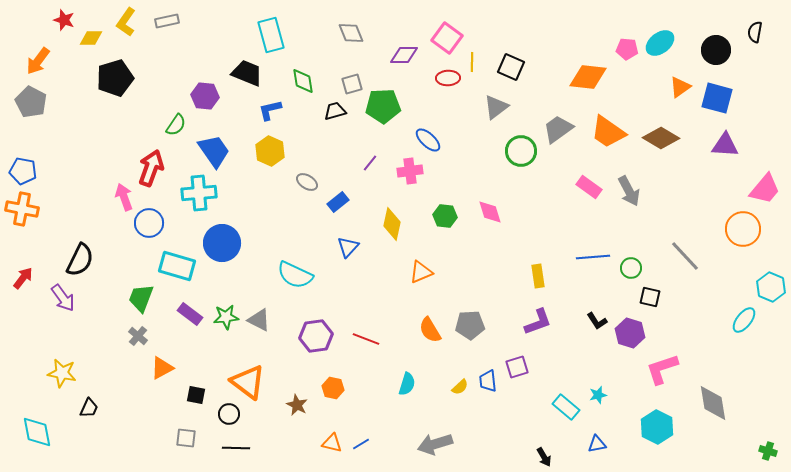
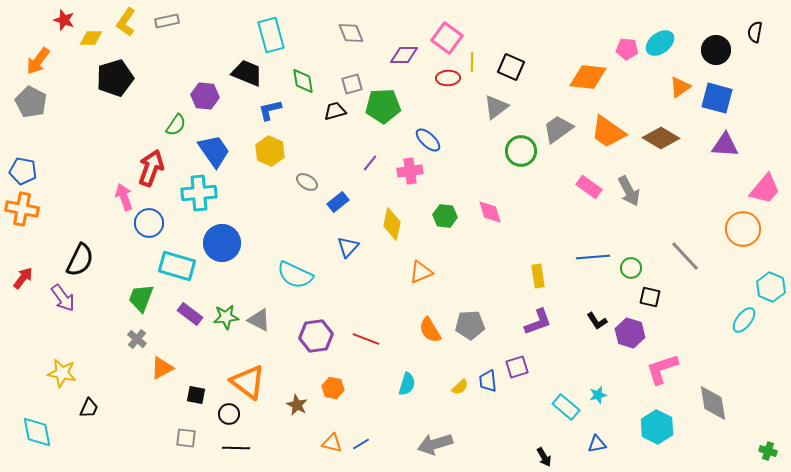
gray cross at (138, 336): moved 1 px left, 3 px down
